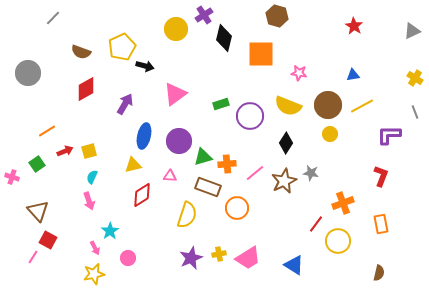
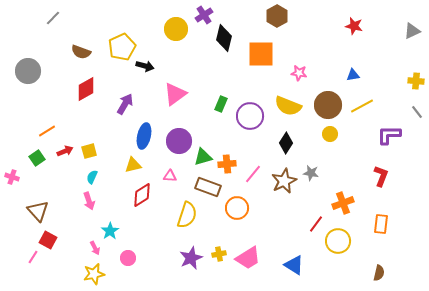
brown hexagon at (277, 16): rotated 15 degrees clockwise
red star at (354, 26): rotated 18 degrees counterclockwise
gray circle at (28, 73): moved 2 px up
yellow cross at (415, 78): moved 1 px right, 3 px down; rotated 28 degrees counterclockwise
green rectangle at (221, 104): rotated 49 degrees counterclockwise
gray line at (415, 112): moved 2 px right; rotated 16 degrees counterclockwise
green square at (37, 164): moved 6 px up
pink line at (255, 173): moved 2 px left, 1 px down; rotated 12 degrees counterclockwise
orange rectangle at (381, 224): rotated 18 degrees clockwise
